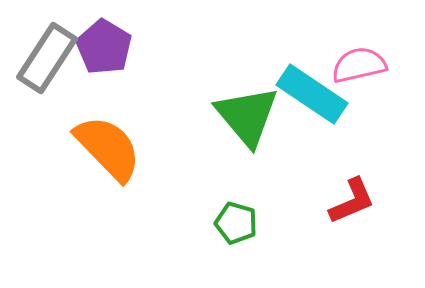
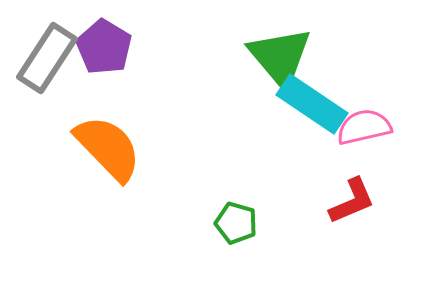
pink semicircle: moved 5 px right, 62 px down
cyan rectangle: moved 10 px down
green triangle: moved 33 px right, 59 px up
